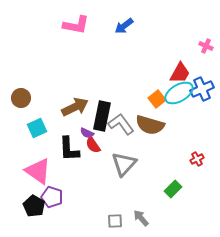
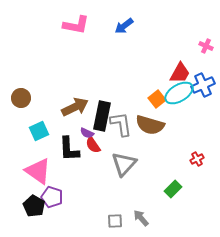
blue cross: moved 1 px right, 4 px up
gray L-shape: rotated 28 degrees clockwise
cyan square: moved 2 px right, 3 px down
